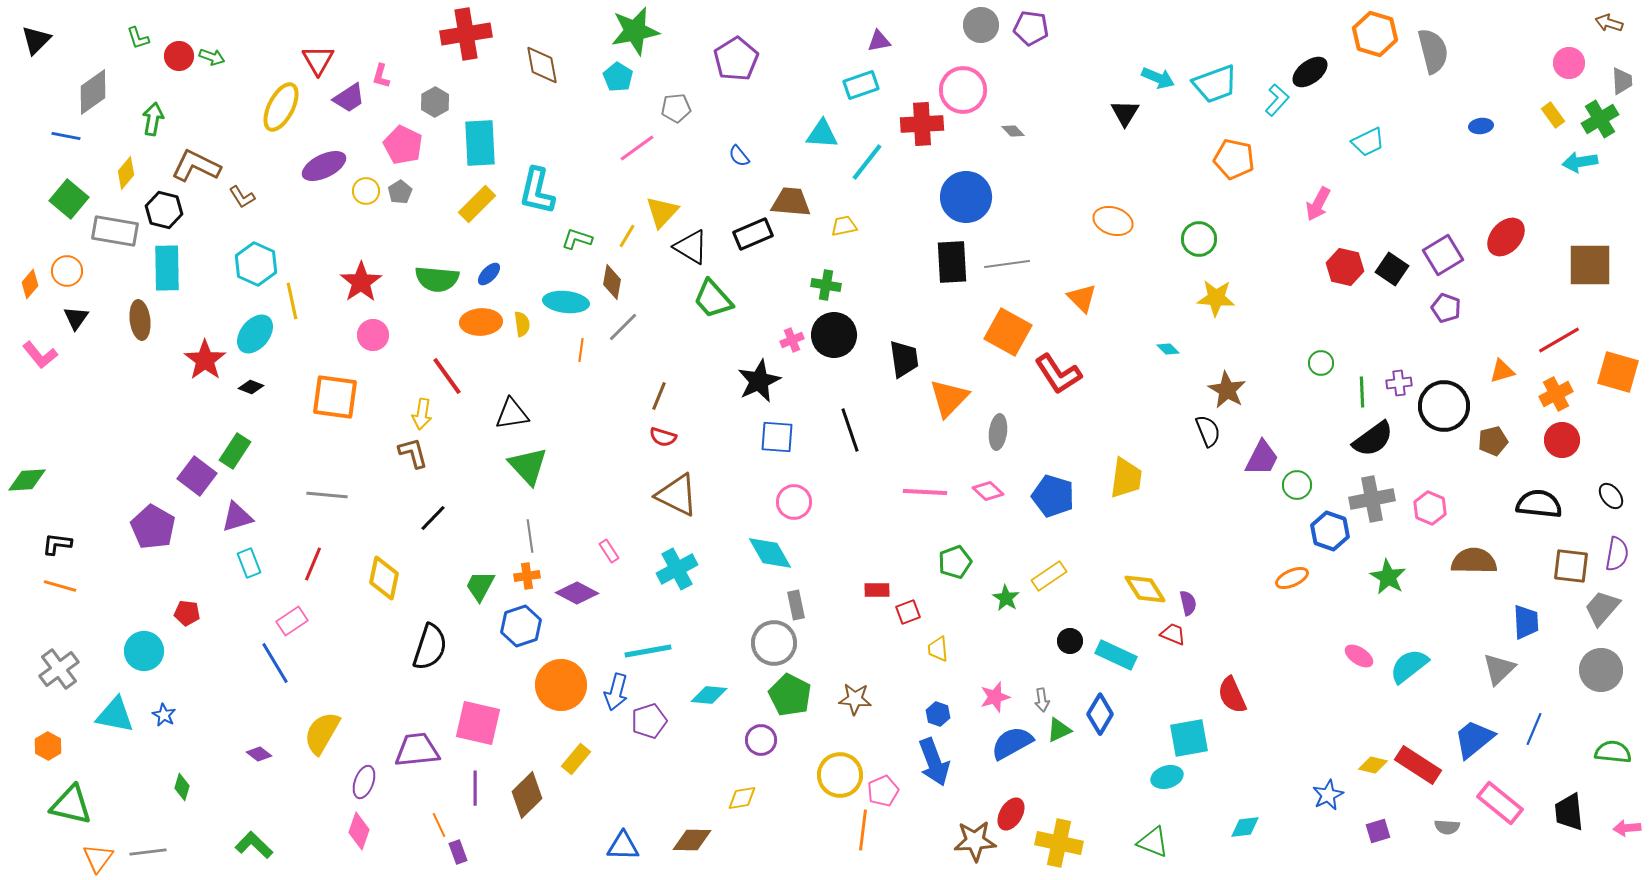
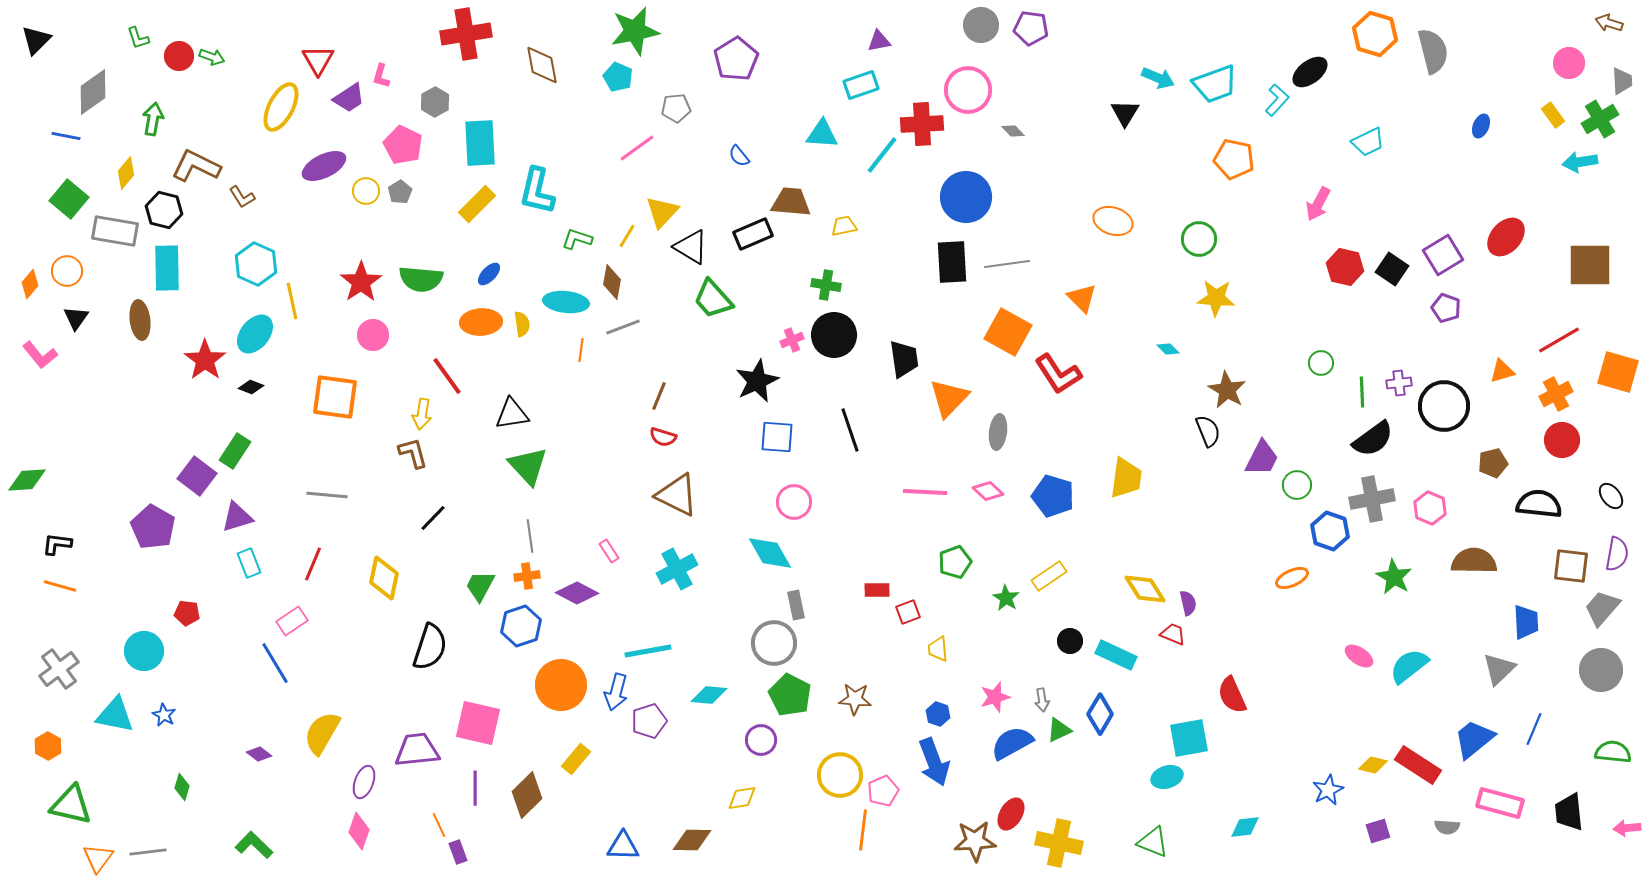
cyan pentagon at (618, 77): rotated 8 degrees counterclockwise
pink circle at (963, 90): moved 5 px right
blue ellipse at (1481, 126): rotated 60 degrees counterclockwise
cyan line at (867, 162): moved 15 px right, 7 px up
green semicircle at (437, 279): moved 16 px left
gray line at (623, 327): rotated 24 degrees clockwise
black star at (759, 381): moved 2 px left
brown pentagon at (1493, 441): moved 22 px down
green star at (1388, 577): moved 6 px right
blue star at (1328, 795): moved 5 px up
pink rectangle at (1500, 803): rotated 24 degrees counterclockwise
